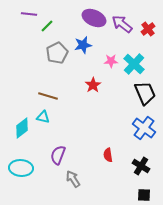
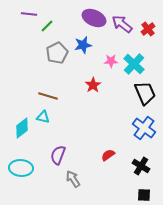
red semicircle: rotated 64 degrees clockwise
